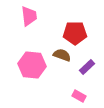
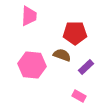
pink trapezoid: rotated 10 degrees clockwise
purple rectangle: moved 1 px left
